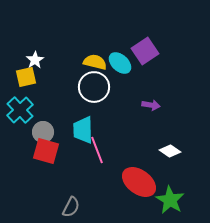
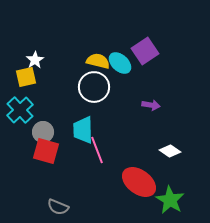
yellow semicircle: moved 3 px right, 1 px up
gray semicircle: moved 13 px left; rotated 85 degrees clockwise
